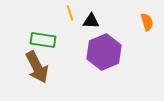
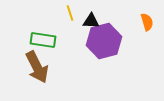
purple hexagon: moved 11 px up; rotated 8 degrees clockwise
